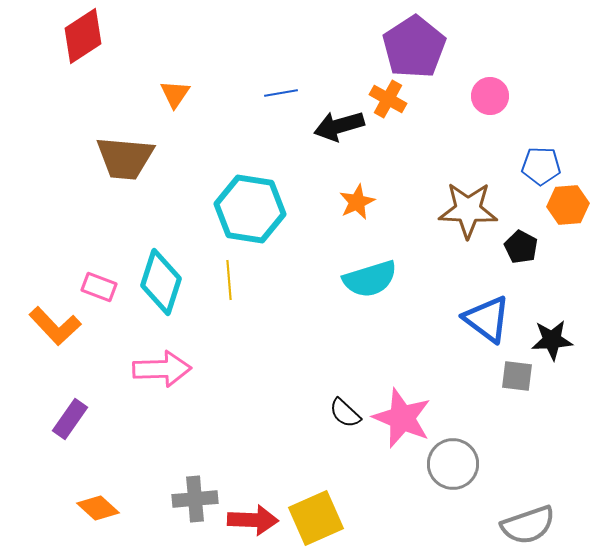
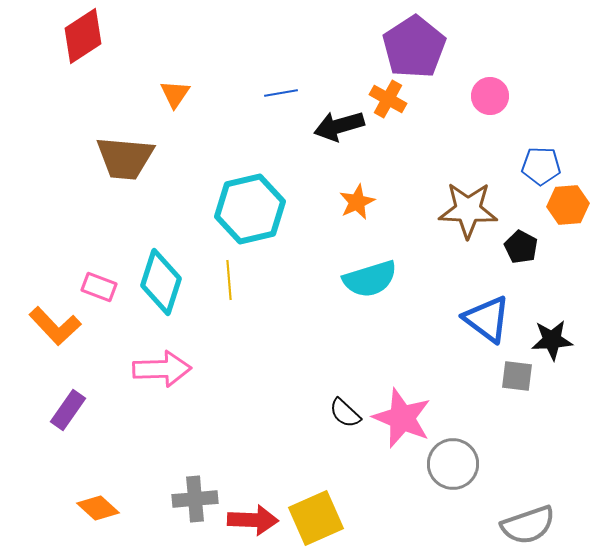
cyan hexagon: rotated 22 degrees counterclockwise
purple rectangle: moved 2 px left, 9 px up
